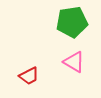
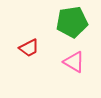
red trapezoid: moved 28 px up
